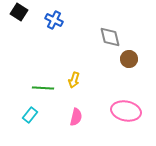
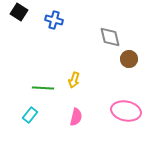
blue cross: rotated 12 degrees counterclockwise
